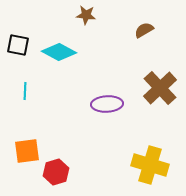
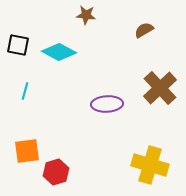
cyan line: rotated 12 degrees clockwise
